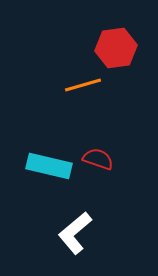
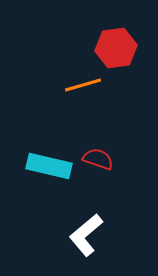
white L-shape: moved 11 px right, 2 px down
